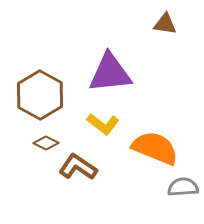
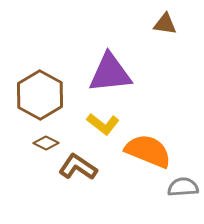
orange semicircle: moved 7 px left, 3 px down
